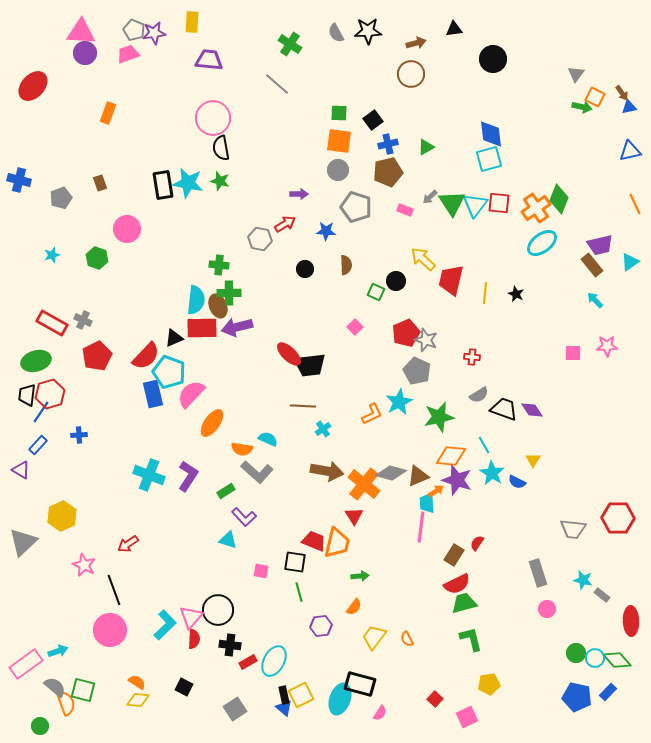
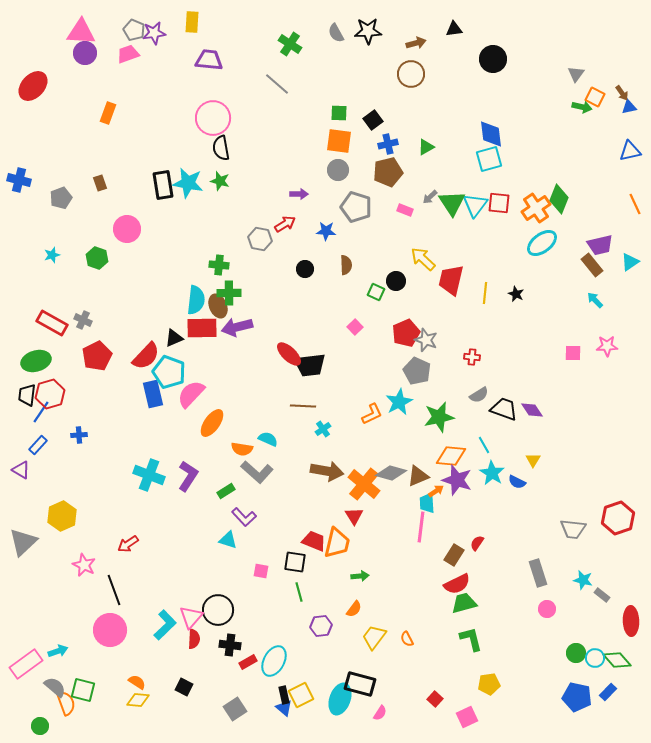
red hexagon at (618, 518): rotated 20 degrees counterclockwise
orange semicircle at (354, 607): moved 2 px down
